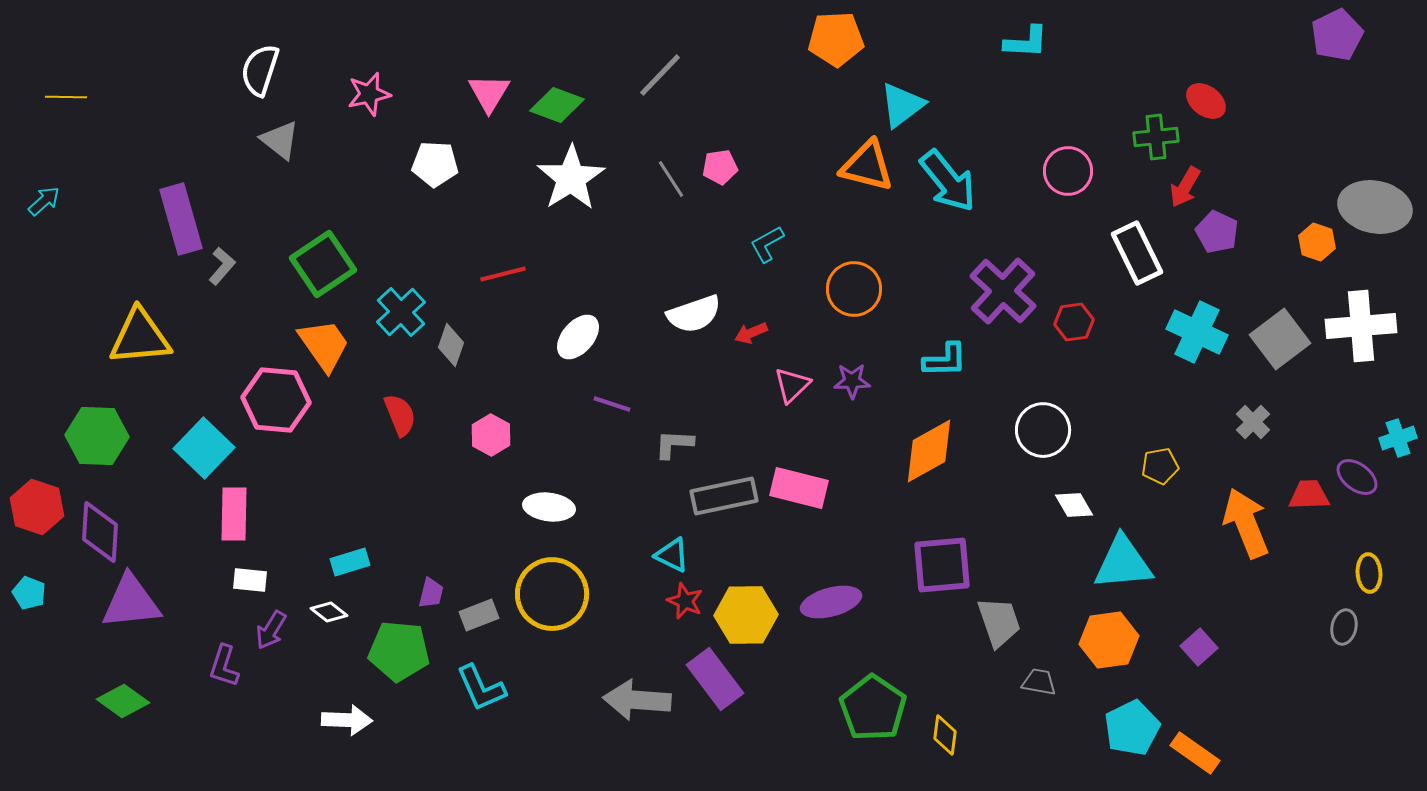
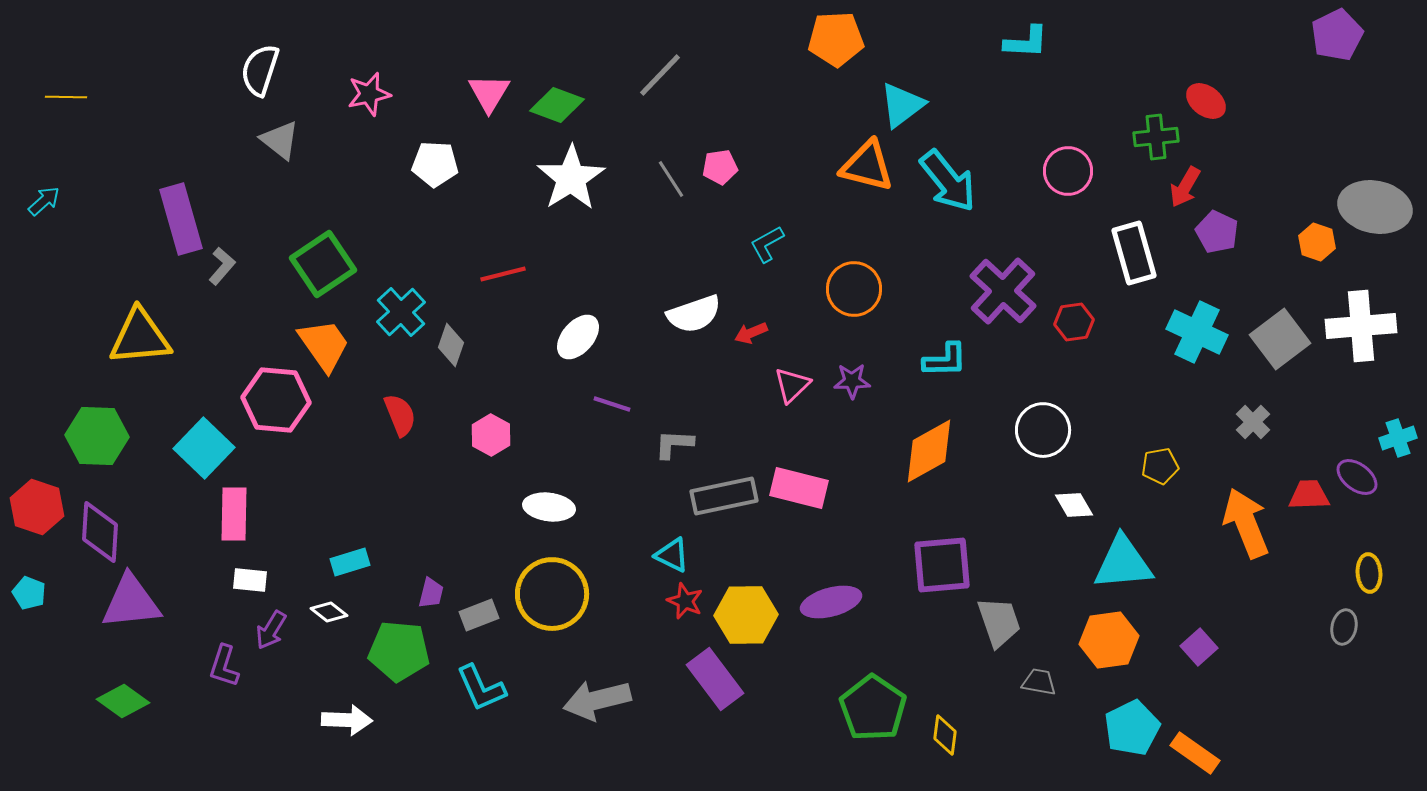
white rectangle at (1137, 253): moved 3 px left; rotated 10 degrees clockwise
gray arrow at (637, 700): moved 40 px left; rotated 18 degrees counterclockwise
